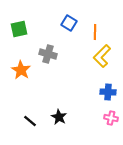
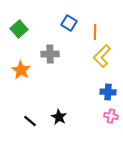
green square: rotated 30 degrees counterclockwise
gray cross: moved 2 px right; rotated 18 degrees counterclockwise
pink cross: moved 2 px up
